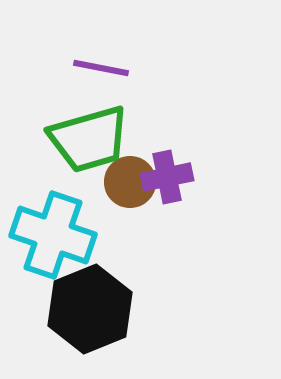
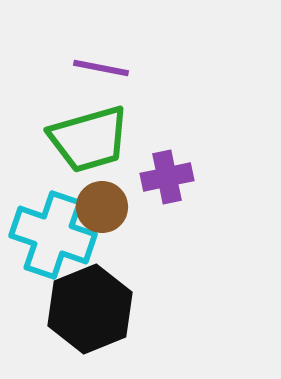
brown circle: moved 28 px left, 25 px down
